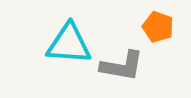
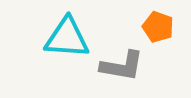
cyan triangle: moved 2 px left, 6 px up
